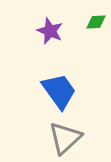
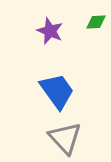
blue trapezoid: moved 2 px left
gray triangle: rotated 30 degrees counterclockwise
